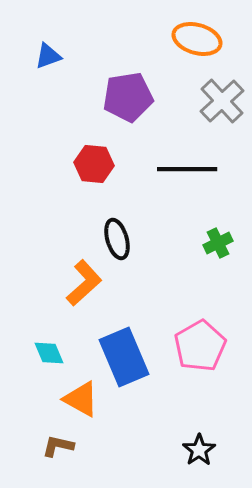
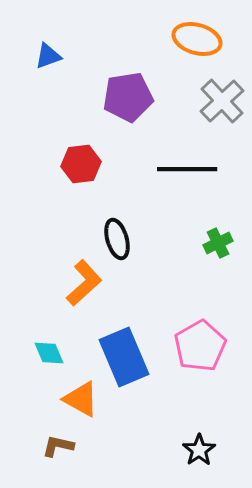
red hexagon: moved 13 px left; rotated 12 degrees counterclockwise
